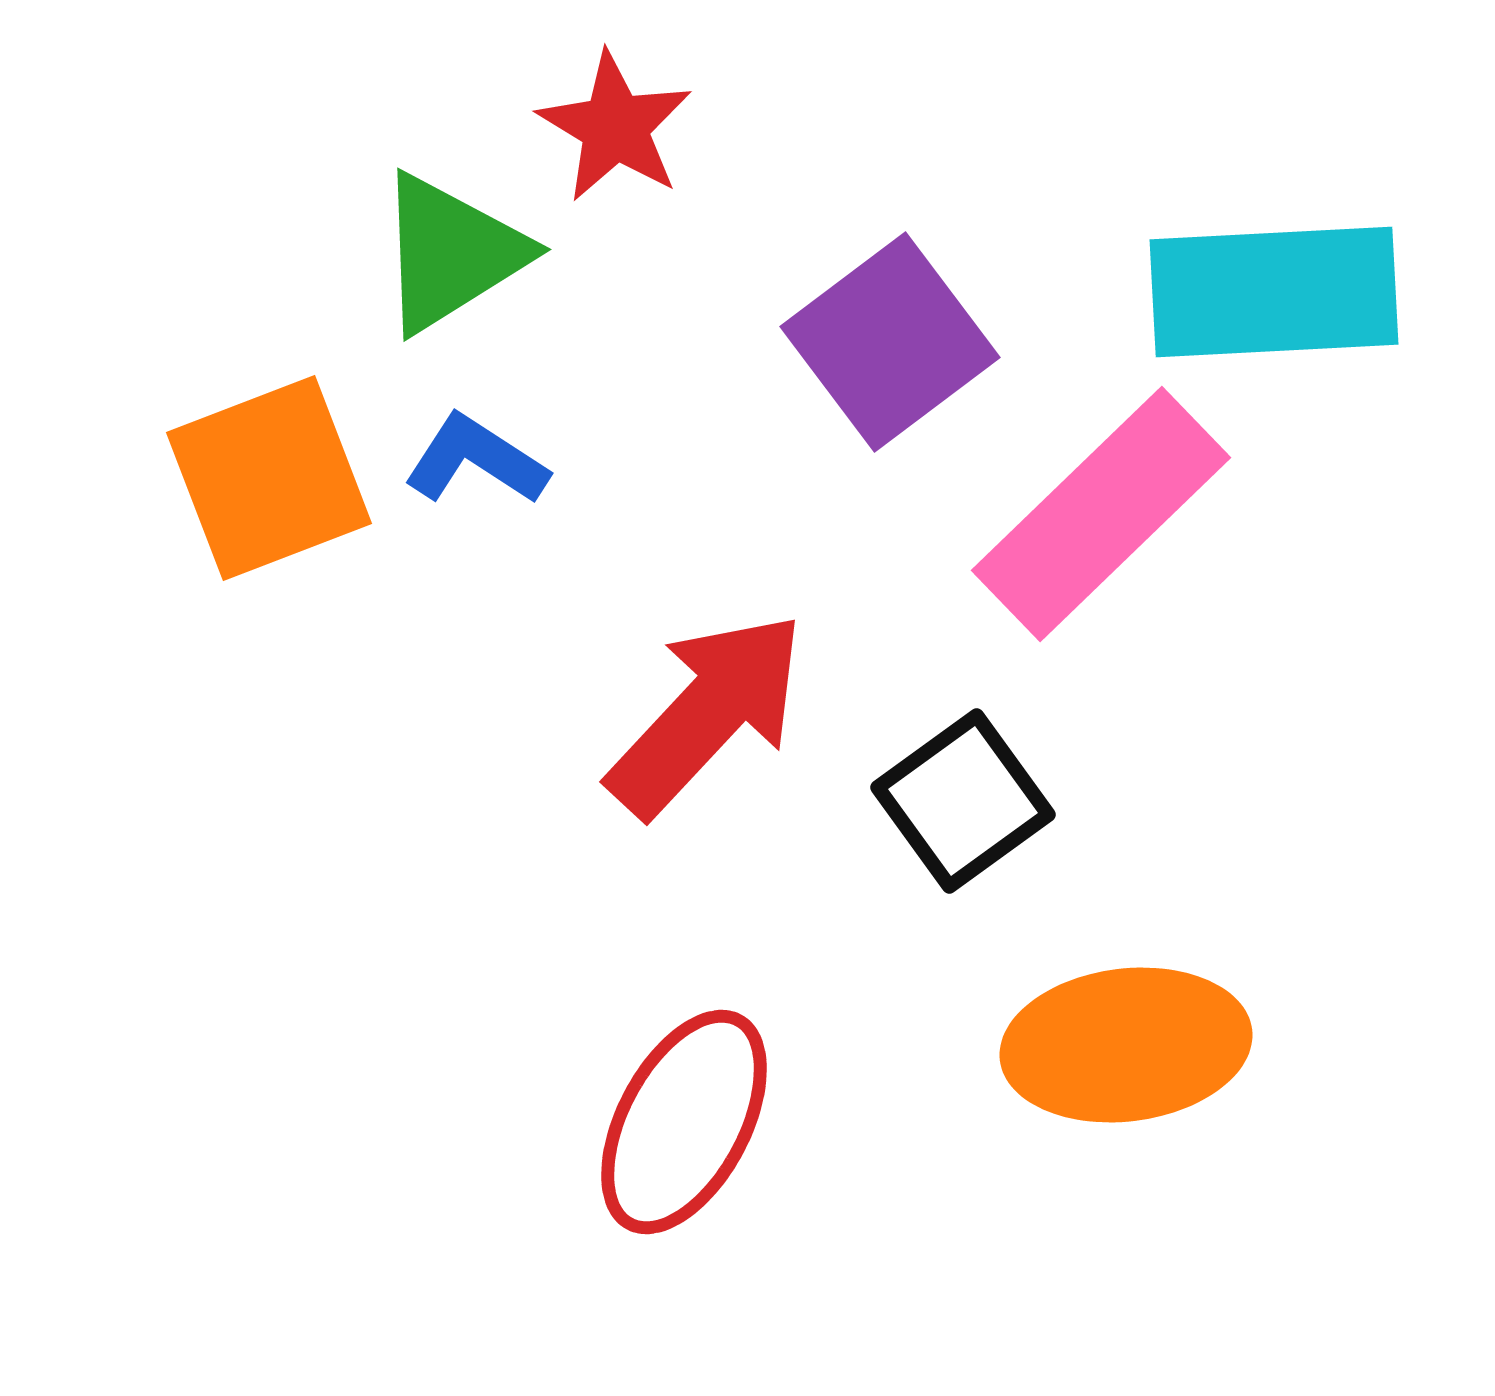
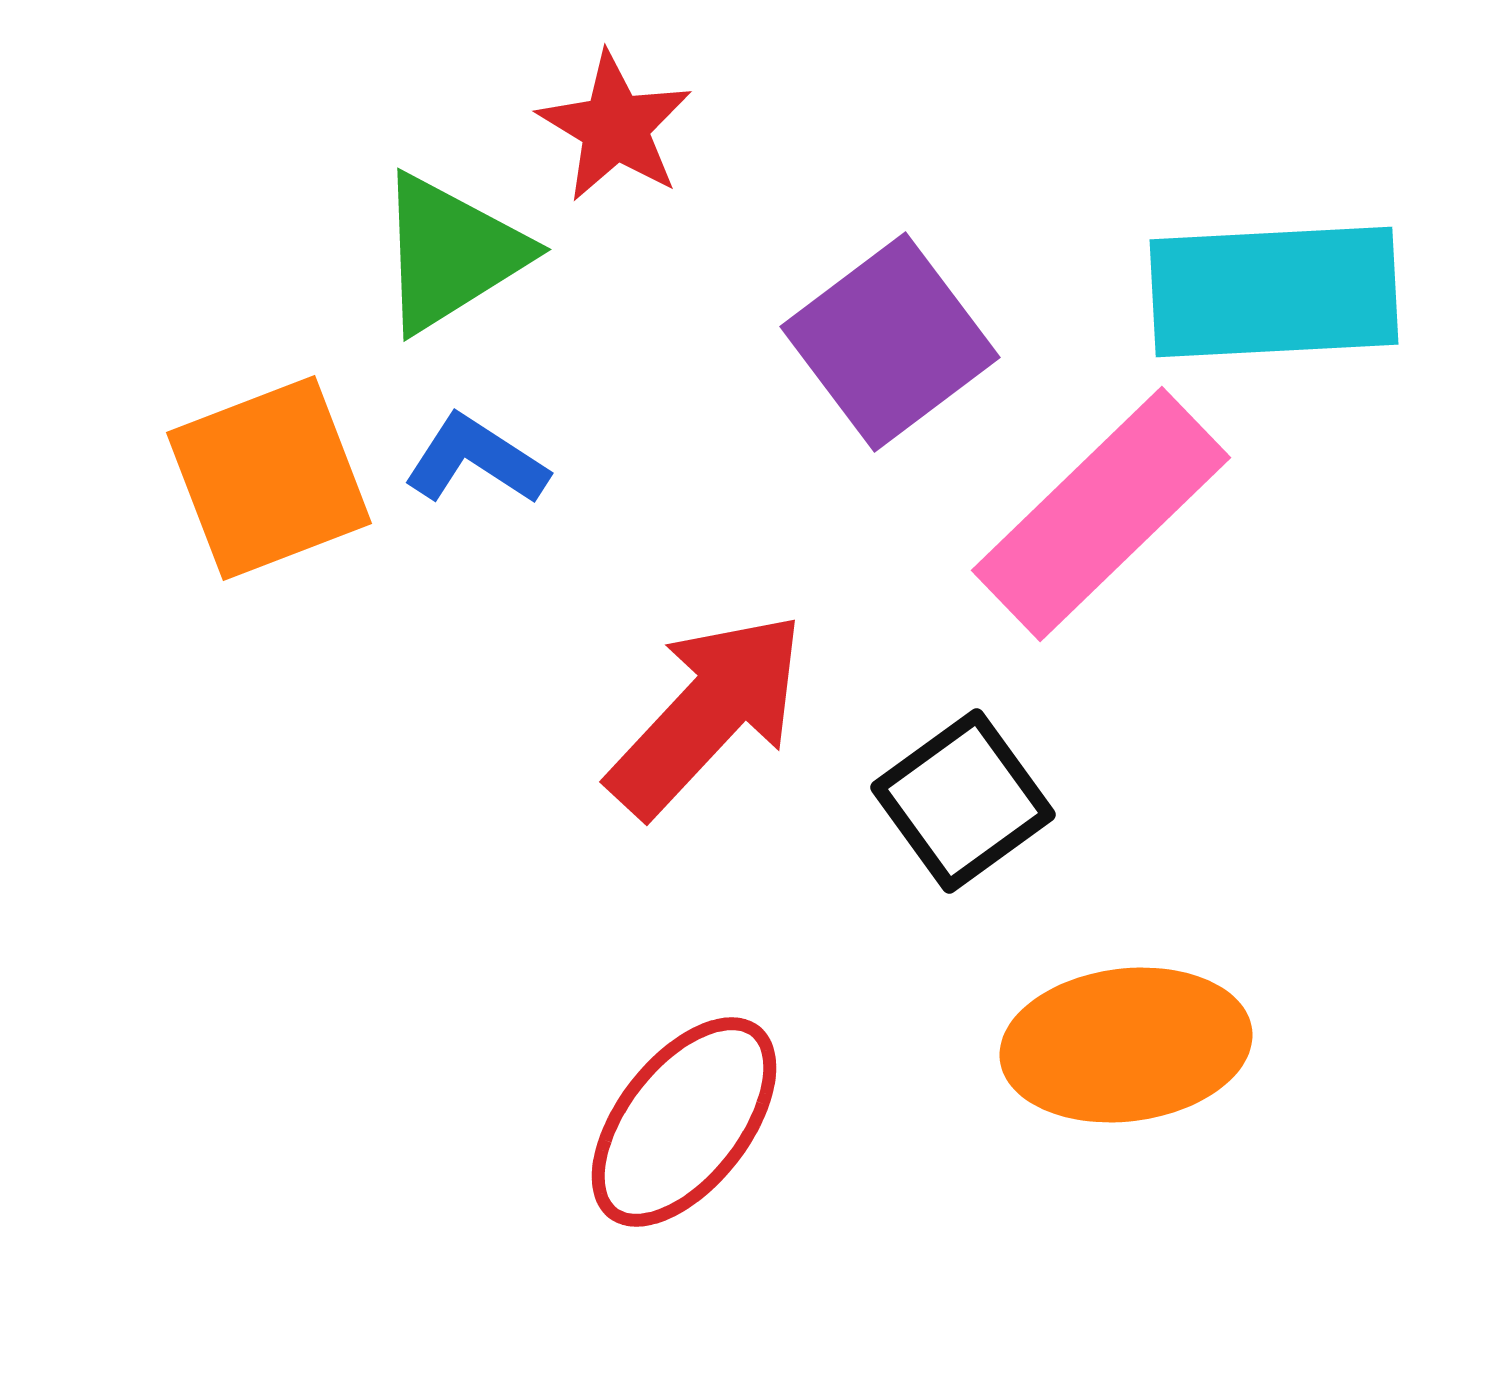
red ellipse: rotated 10 degrees clockwise
